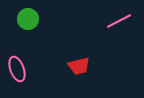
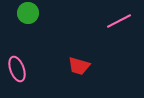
green circle: moved 6 px up
red trapezoid: rotated 30 degrees clockwise
